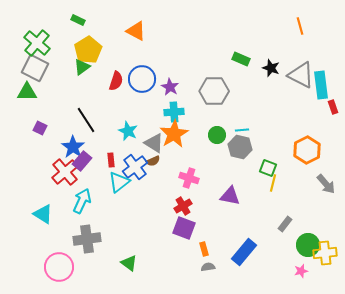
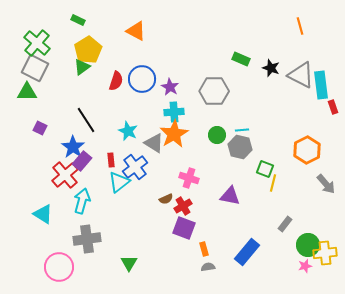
brown semicircle at (153, 161): moved 13 px right, 38 px down
green square at (268, 168): moved 3 px left, 1 px down
red cross at (65, 172): moved 3 px down
cyan arrow at (82, 201): rotated 10 degrees counterclockwise
blue rectangle at (244, 252): moved 3 px right
green triangle at (129, 263): rotated 24 degrees clockwise
pink star at (301, 271): moved 4 px right, 5 px up
